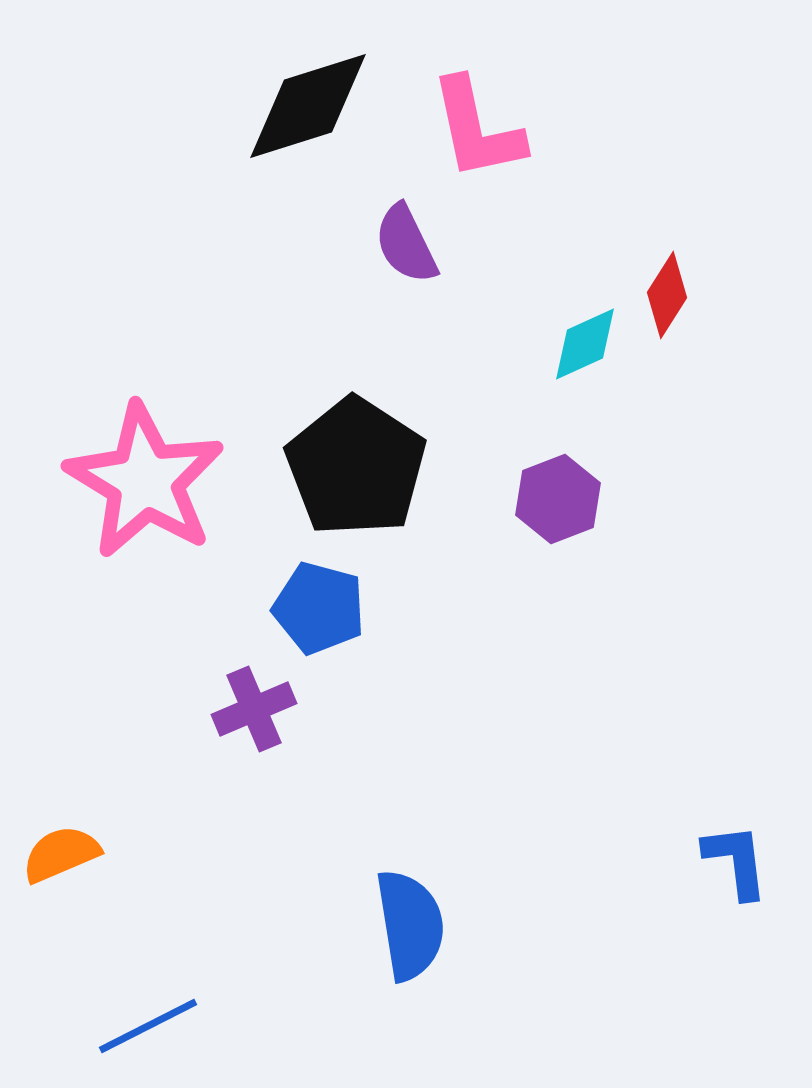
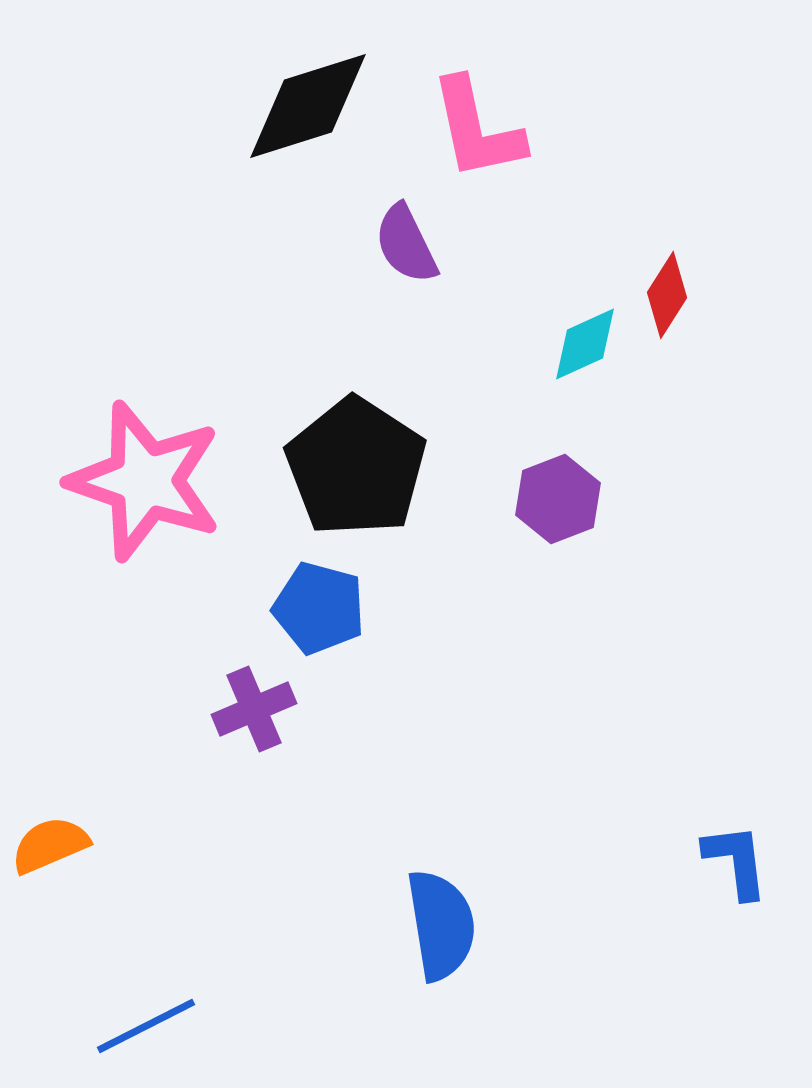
pink star: rotated 12 degrees counterclockwise
orange semicircle: moved 11 px left, 9 px up
blue semicircle: moved 31 px right
blue line: moved 2 px left
